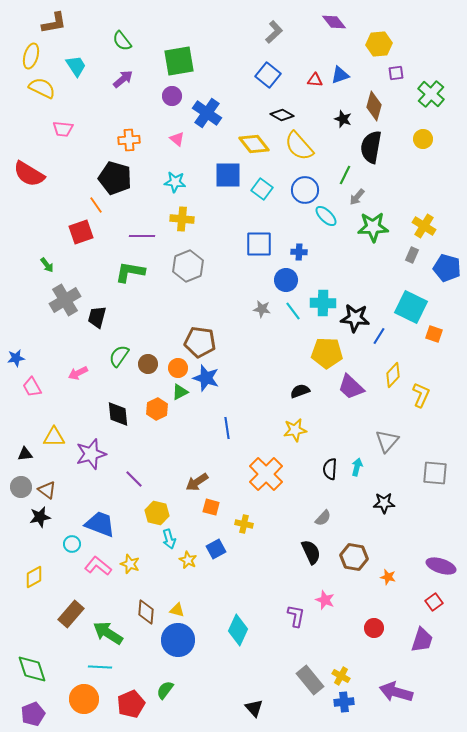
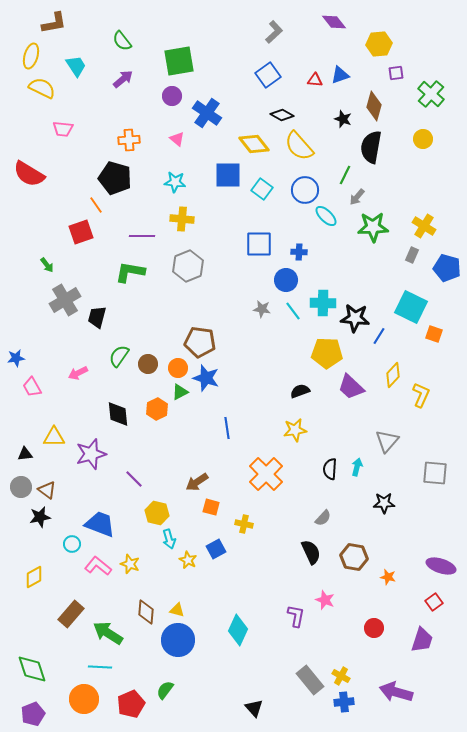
blue square at (268, 75): rotated 15 degrees clockwise
